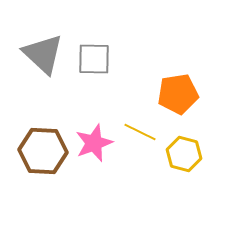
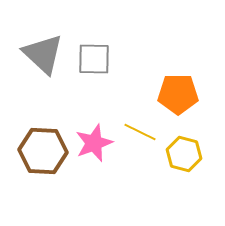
orange pentagon: rotated 9 degrees clockwise
